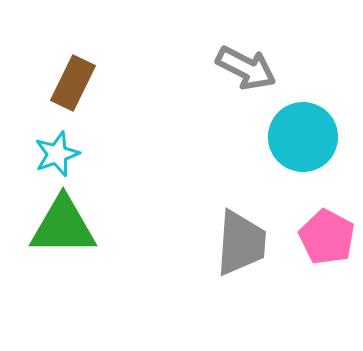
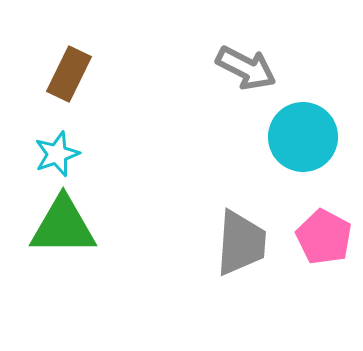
brown rectangle: moved 4 px left, 9 px up
pink pentagon: moved 3 px left
